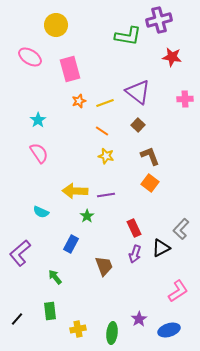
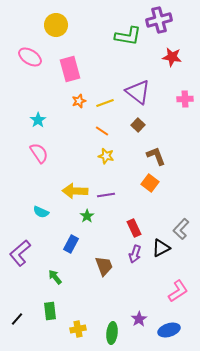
brown L-shape: moved 6 px right
